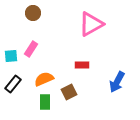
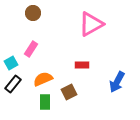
cyan square: moved 7 px down; rotated 24 degrees counterclockwise
orange semicircle: moved 1 px left
